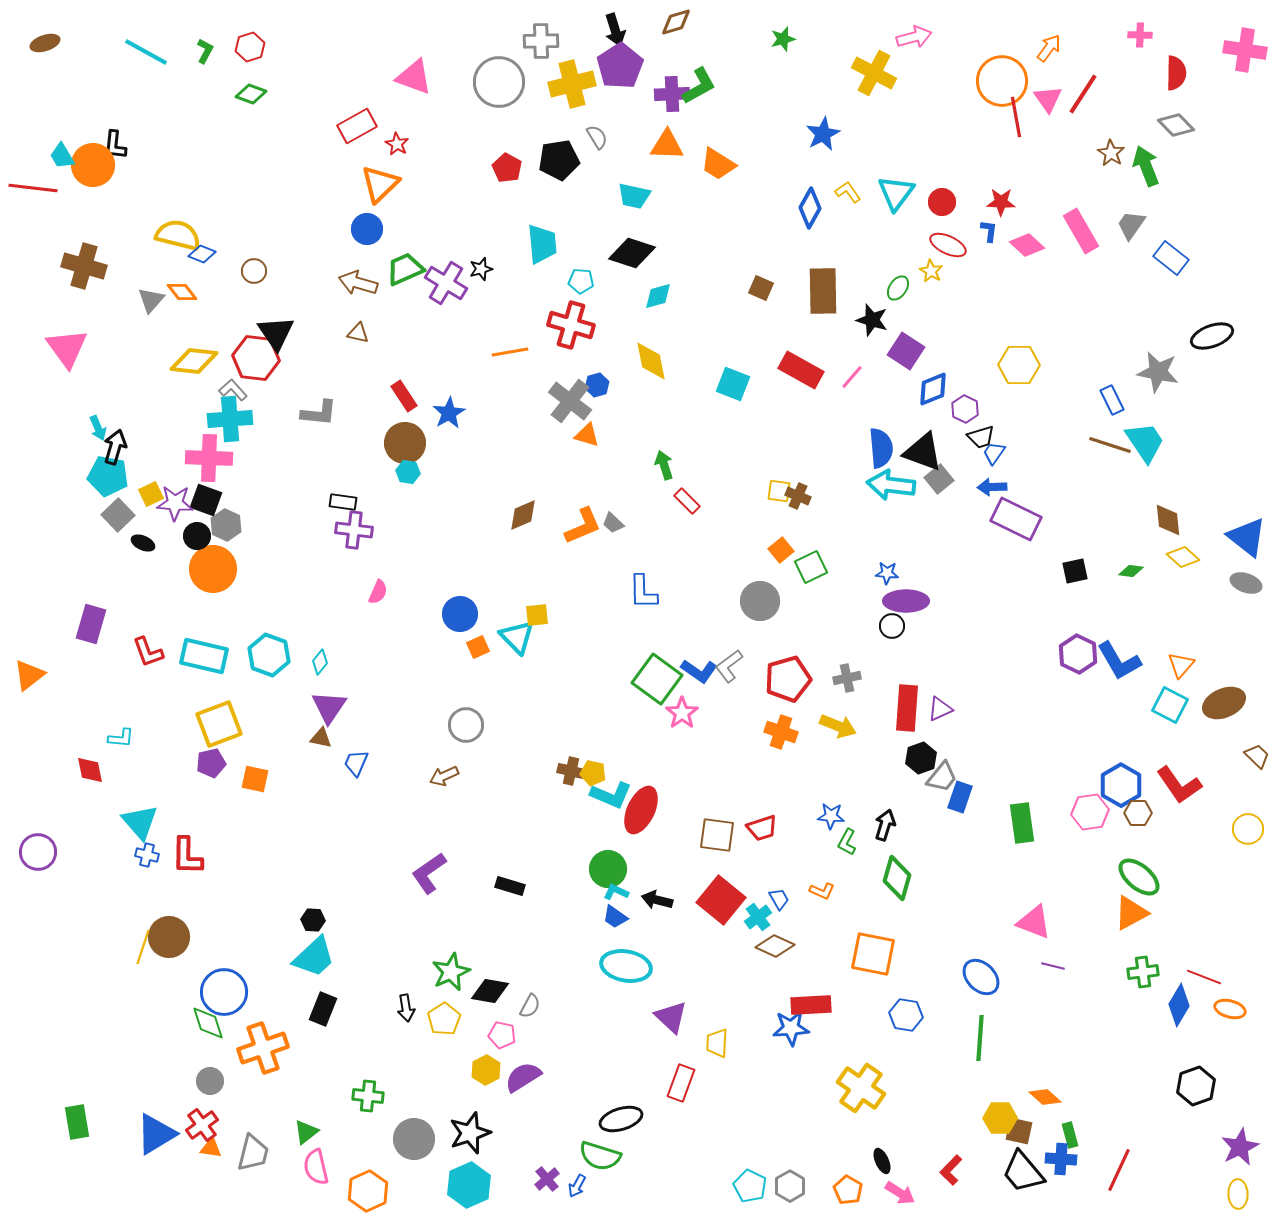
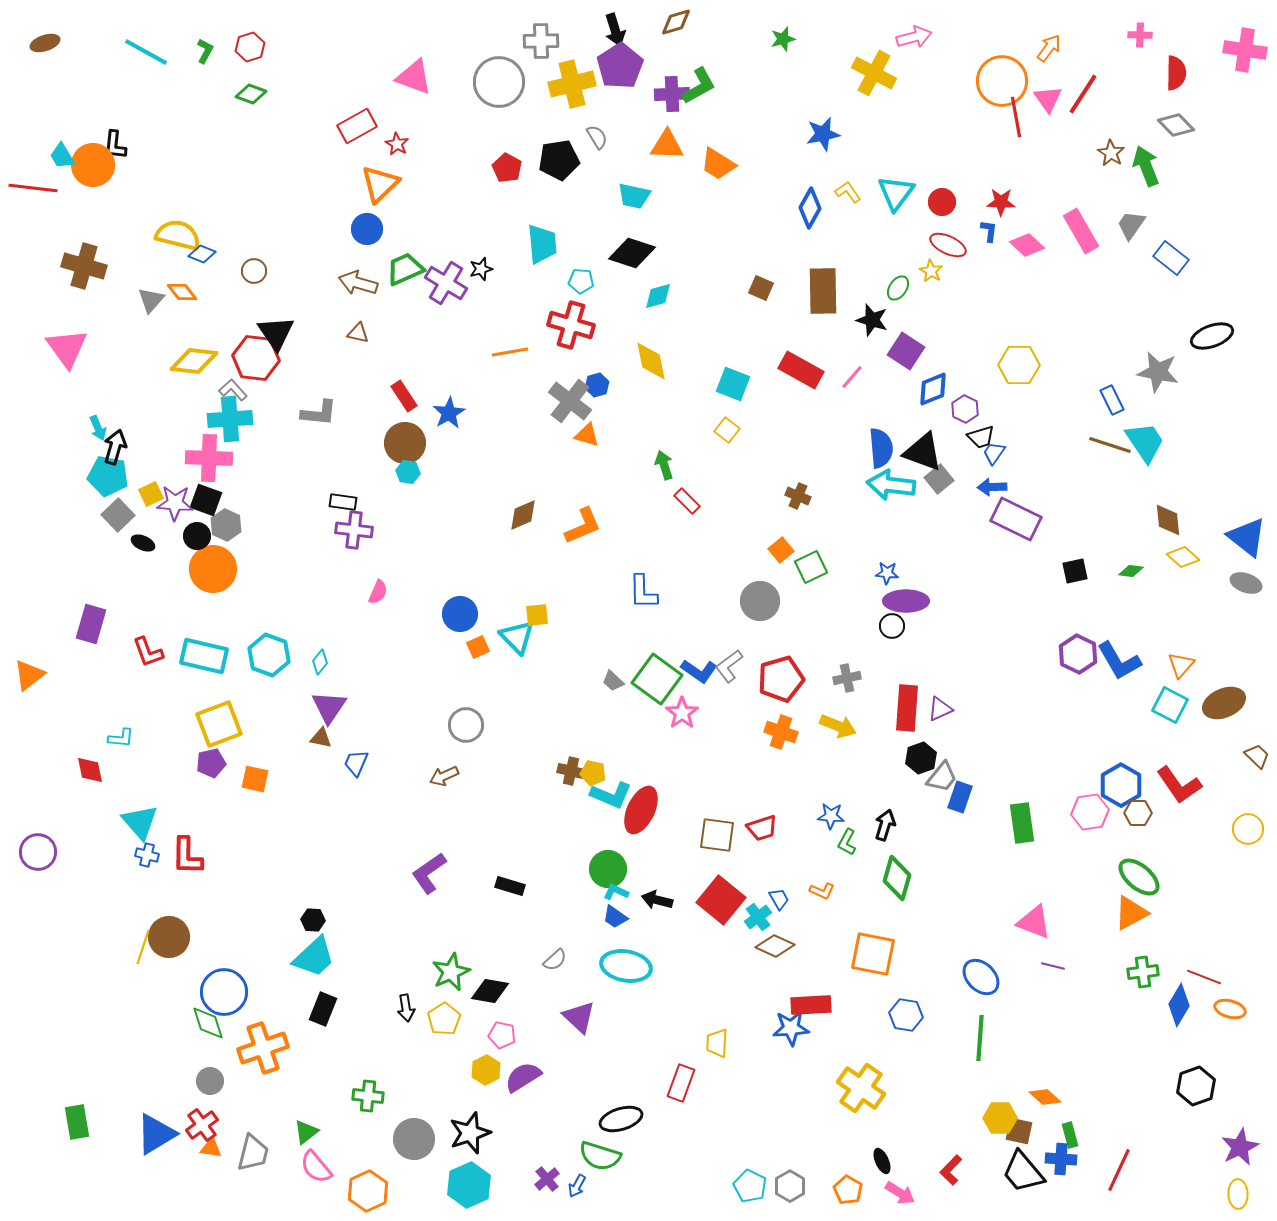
blue star at (823, 134): rotated 16 degrees clockwise
yellow square at (779, 491): moved 52 px left, 61 px up; rotated 30 degrees clockwise
gray trapezoid at (613, 523): moved 158 px down
red pentagon at (788, 679): moved 7 px left
gray semicircle at (530, 1006): moved 25 px right, 46 px up; rotated 20 degrees clockwise
purple triangle at (671, 1017): moved 92 px left
pink semicircle at (316, 1167): rotated 27 degrees counterclockwise
